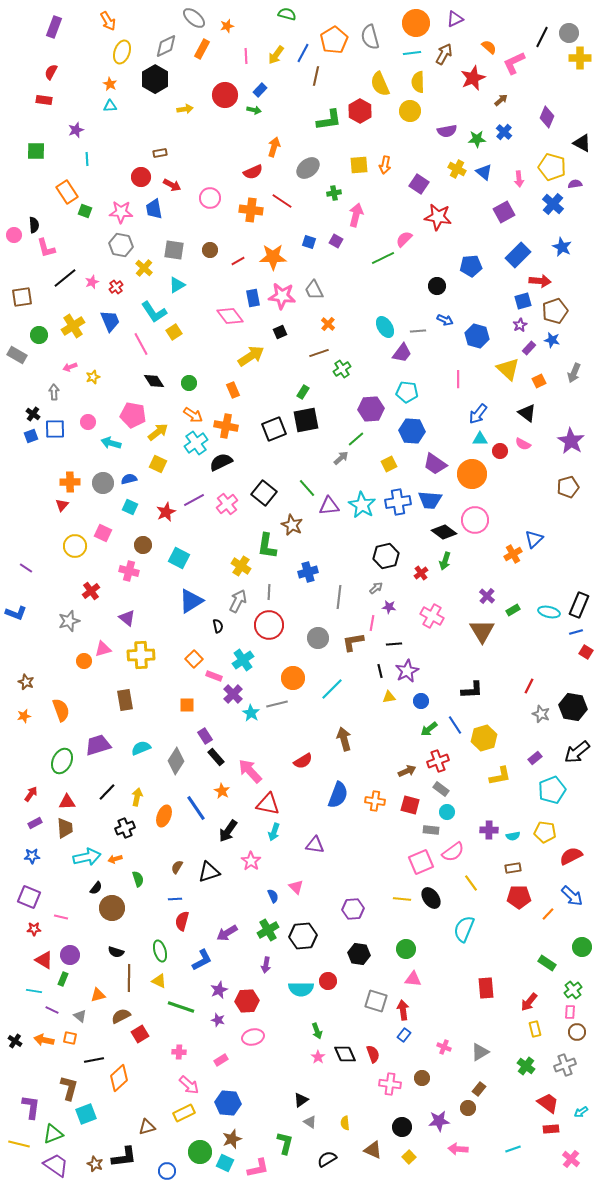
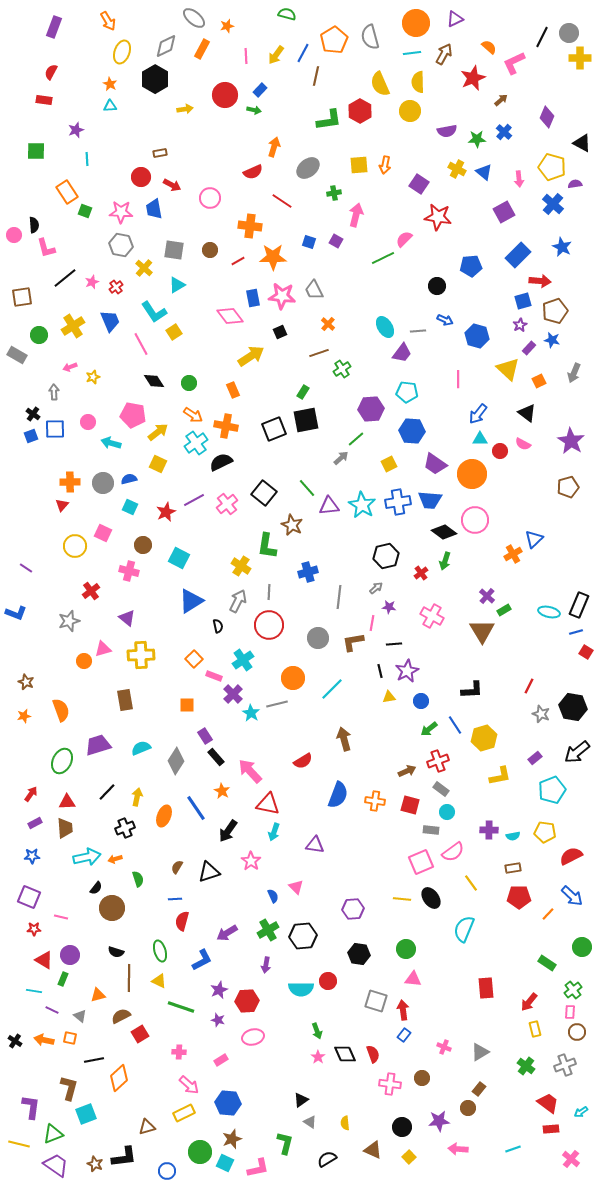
orange cross at (251, 210): moved 1 px left, 16 px down
green rectangle at (513, 610): moved 9 px left
